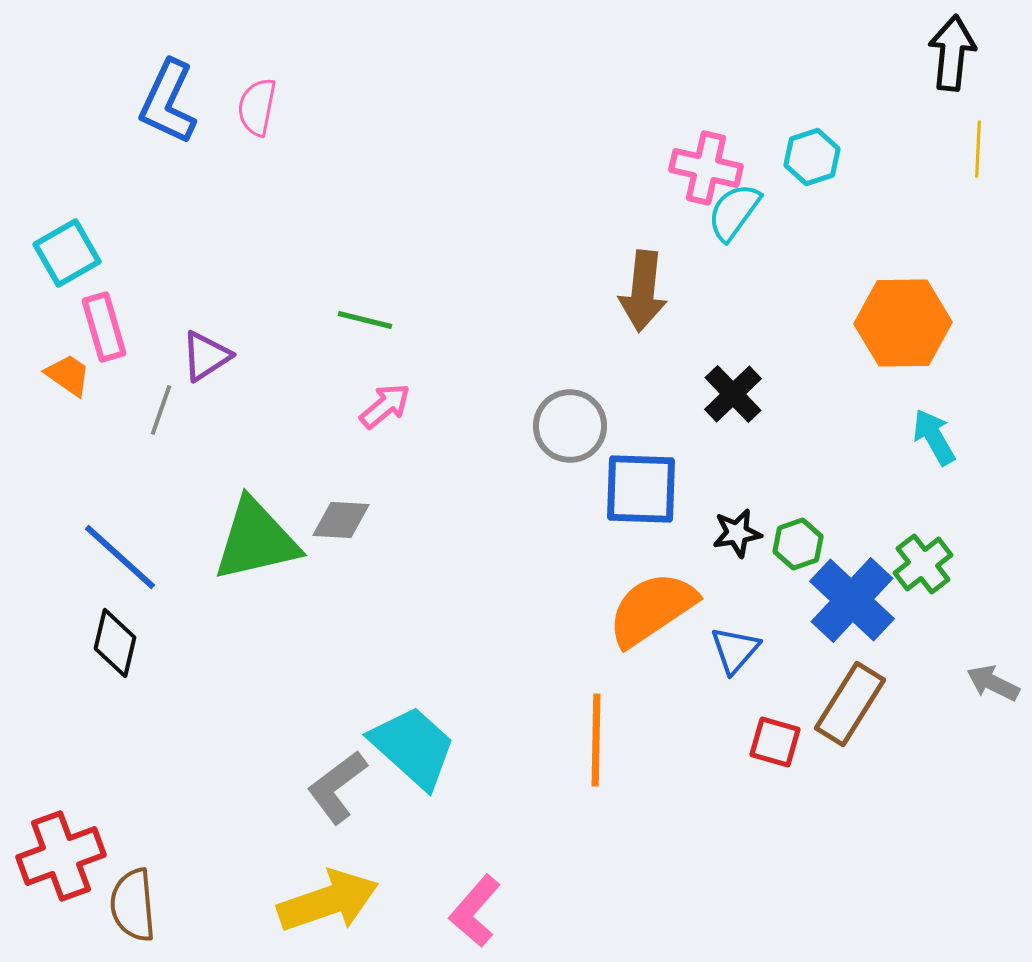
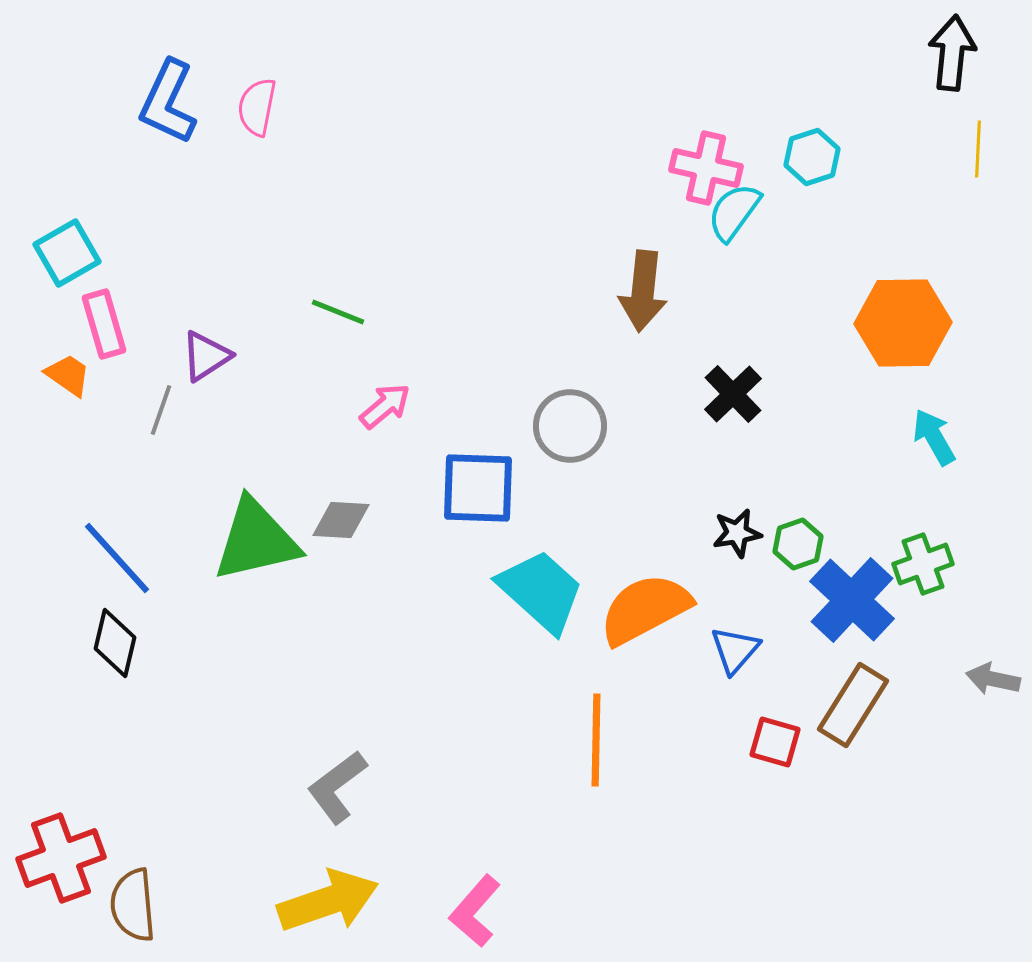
green line: moved 27 px left, 8 px up; rotated 8 degrees clockwise
pink rectangle: moved 3 px up
blue square: moved 163 px left, 1 px up
blue line: moved 3 px left, 1 px down; rotated 6 degrees clockwise
green cross: rotated 18 degrees clockwise
orange semicircle: moved 7 px left; rotated 6 degrees clockwise
gray arrow: moved 4 px up; rotated 14 degrees counterclockwise
brown rectangle: moved 3 px right, 1 px down
cyan trapezoid: moved 128 px right, 156 px up
red cross: moved 2 px down
